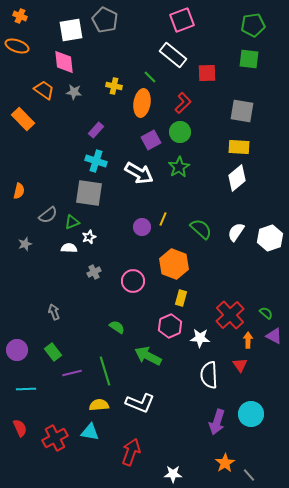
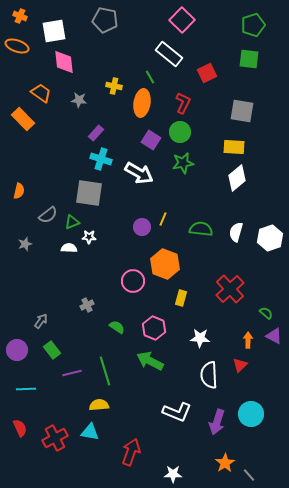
gray pentagon at (105, 20): rotated 15 degrees counterclockwise
pink square at (182, 20): rotated 25 degrees counterclockwise
green pentagon at (253, 25): rotated 10 degrees counterclockwise
white square at (71, 30): moved 17 px left, 1 px down
white rectangle at (173, 55): moved 4 px left, 1 px up
red square at (207, 73): rotated 24 degrees counterclockwise
green line at (150, 77): rotated 16 degrees clockwise
orange trapezoid at (44, 90): moved 3 px left, 3 px down
gray star at (74, 92): moved 5 px right, 8 px down
red L-shape at (183, 103): rotated 20 degrees counterclockwise
purple rectangle at (96, 130): moved 3 px down
purple square at (151, 140): rotated 30 degrees counterclockwise
yellow rectangle at (239, 147): moved 5 px left
cyan cross at (96, 161): moved 5 px right, 2 px up
green star at (179, 167): moved 4 px right, 4 px up; rotated 20 degrees clockwise
green semicircle at (201, 229): rotated 35 degrees counterclockwise
white semicircle at (236, 232): rotated 18 degrees counterclockwise
white star at (89, 237): rotated 24 degrees clockwise
orange hexagon at (174, 264): moved 9 px left
gray cross at (94, 272): moved 7 px left, 33 px down
gray arrow at (54, 312): moved 13 px left, 9 px down; rotated 56 degrees clockwise
red cross at (230, 315): moved 26 px up
pink hexagon at (170, 326): moved 16 px left, 2 px down; rotated 15 degrees counterclockwise
green rectangle at (53, 352): moved 1 px left, 2 px up
green arrow at (148, 356): moved 2 px right, 5 px down
red triangle at (240, 365): rotated 21 degrees clockwise
white L-shape at (140, 403): moved 37 px right, 9 px down
